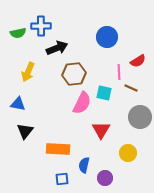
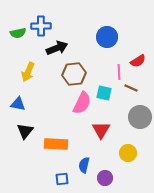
orange rectangle: moved 2 px left, 5 px up
